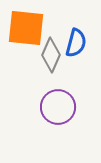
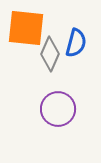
gray diamond: moved 1 px left, 1 px up
purple circle: moved 2 px down
